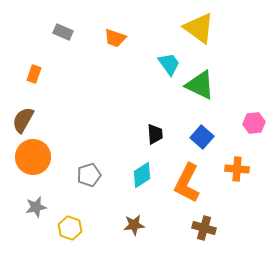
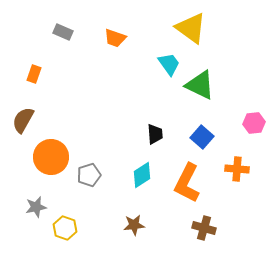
yellow triangle: moved 8 px left
orange circle: moved 18 px right
yellow hexagon: moved 5 px left
